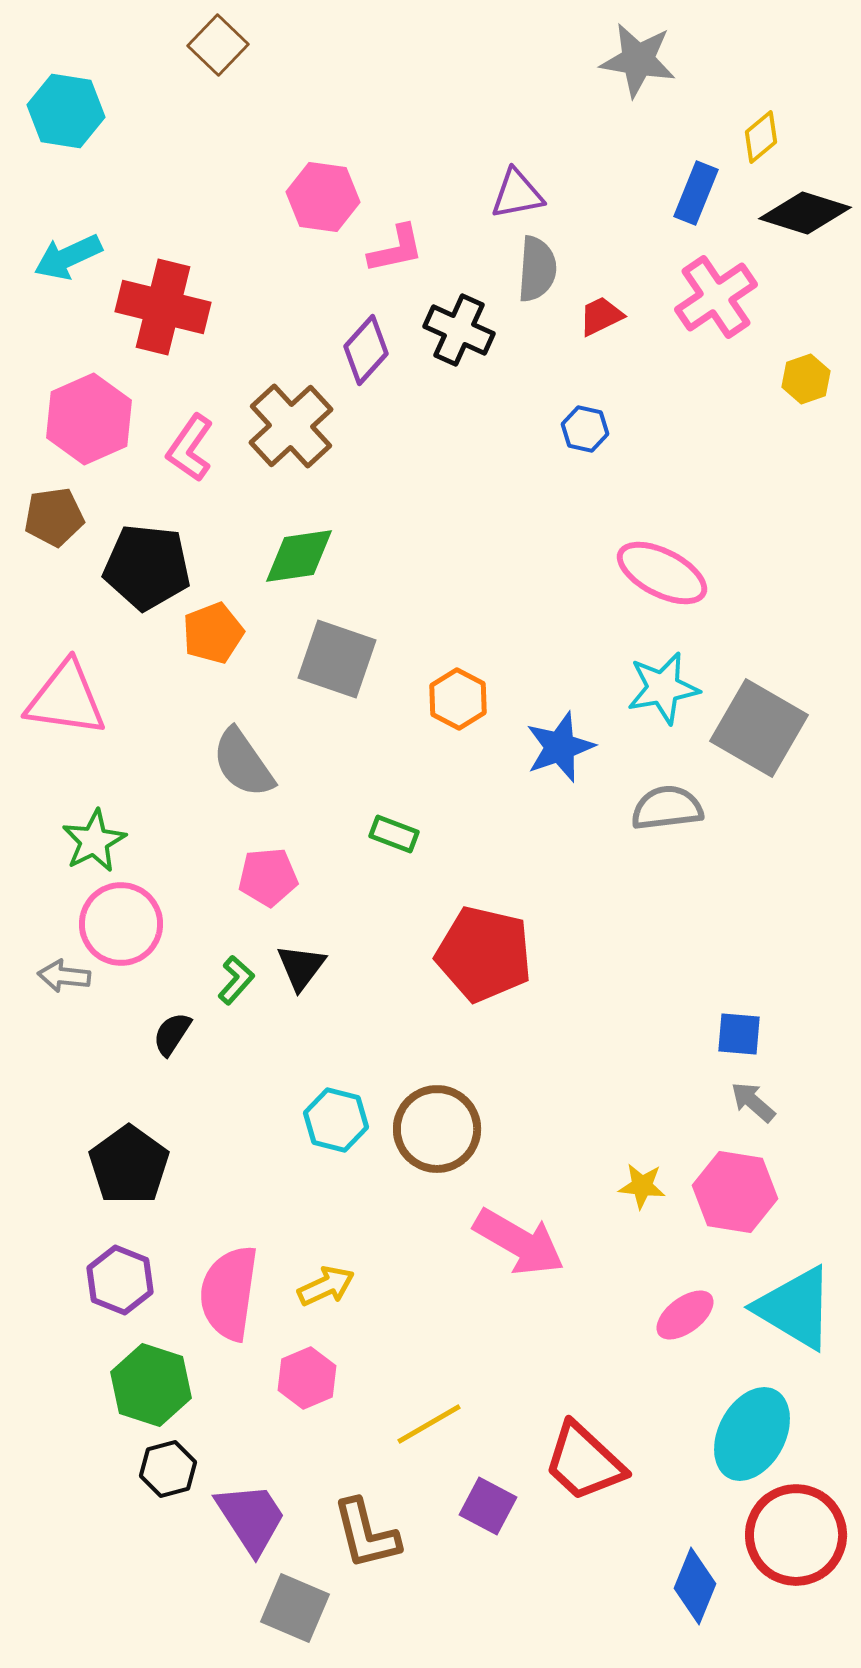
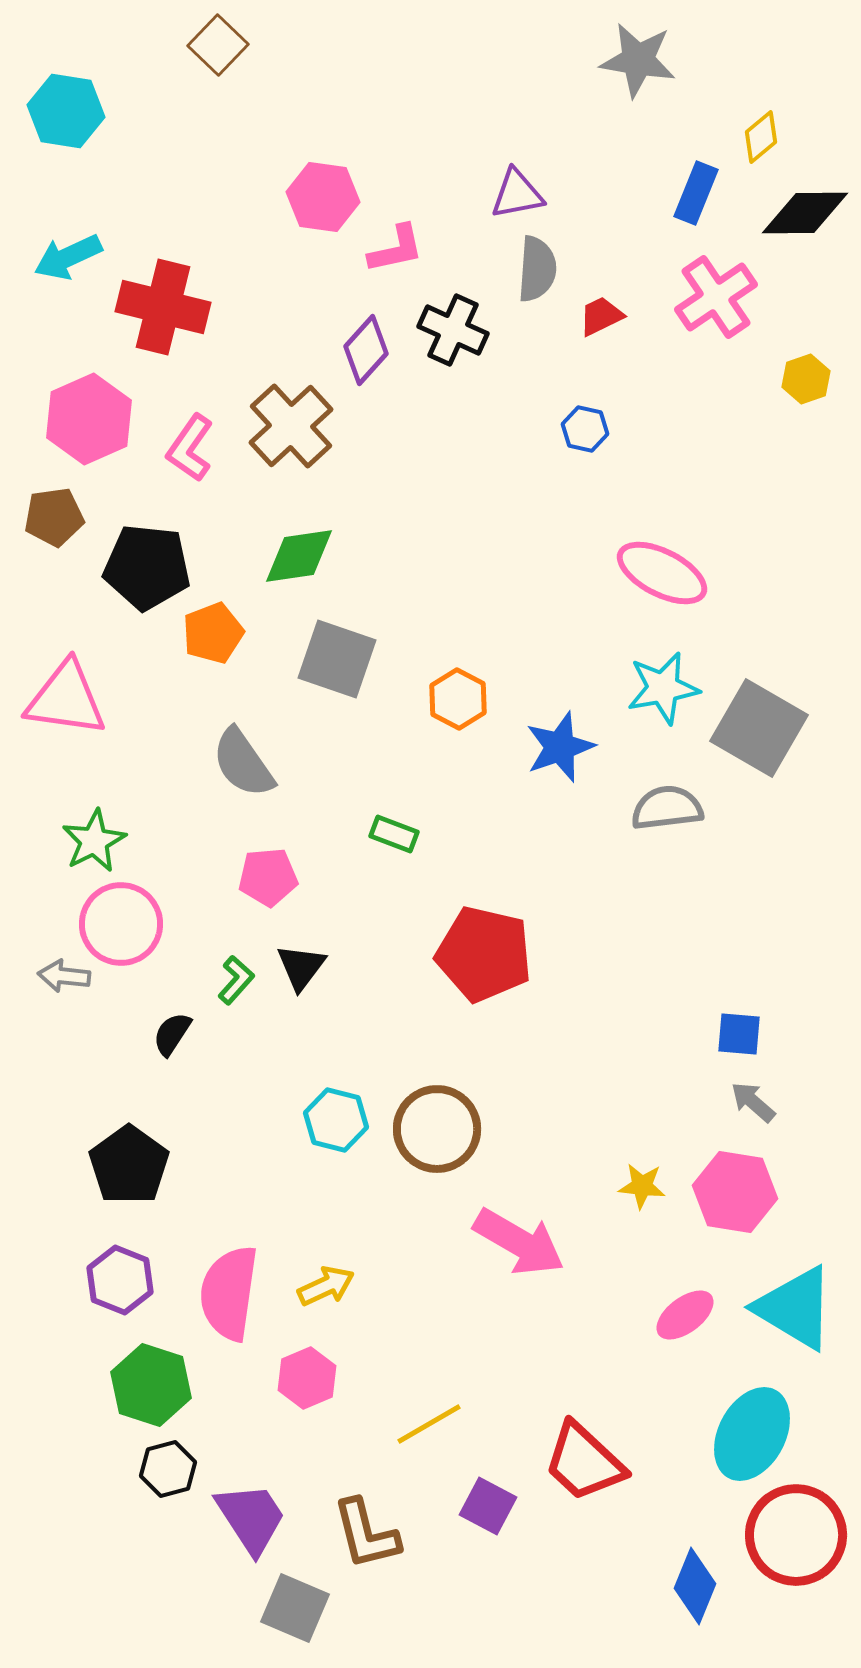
black diamond at (805, 213): rotated 18 degrees counterclockwise
black cross at (459, 330): moved 6 px left
